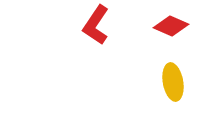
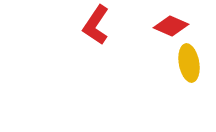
yellow ellipse: moved 16 px right, 19 px up
